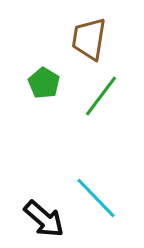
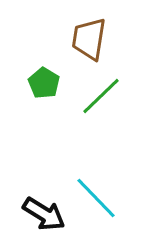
green line: rotated 9 degrees clockwise
black arrow: moved 5 px up; rotated 9 degrees counterclockwise
